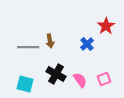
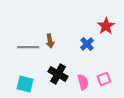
black cross: moved 2 px right
pink semicircle: moved 3 px right, 2 px down; rotated 21 degrees clockwise
